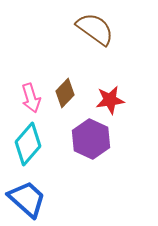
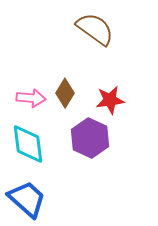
brown diamond: rotated 12 degrees counterclockwise
pink arrow: rotated 68 degrees counterclockwise
purple hexagon: moved 1 px left, 1 px up
cyan diamond: rotated 48 degrees counterclockwise
